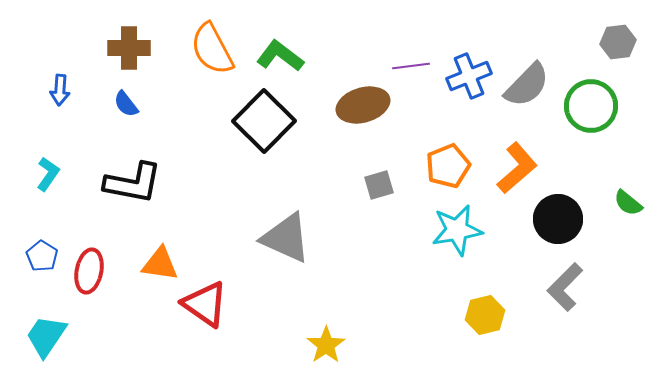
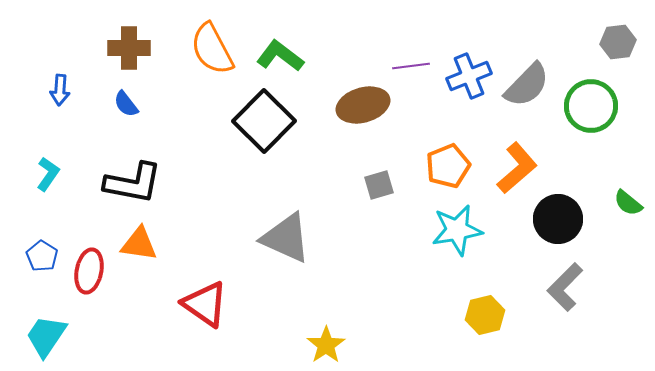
orange triangle: moved 21 px left, 20 px up
